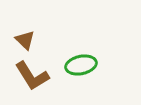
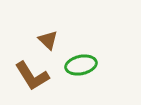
brown triangle: moved 23 px right
